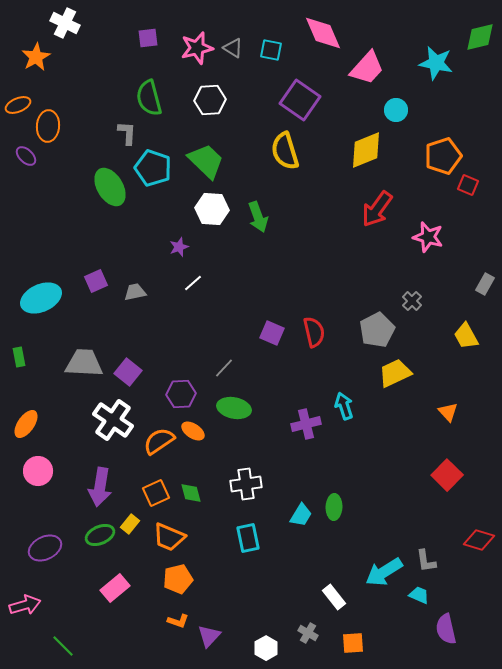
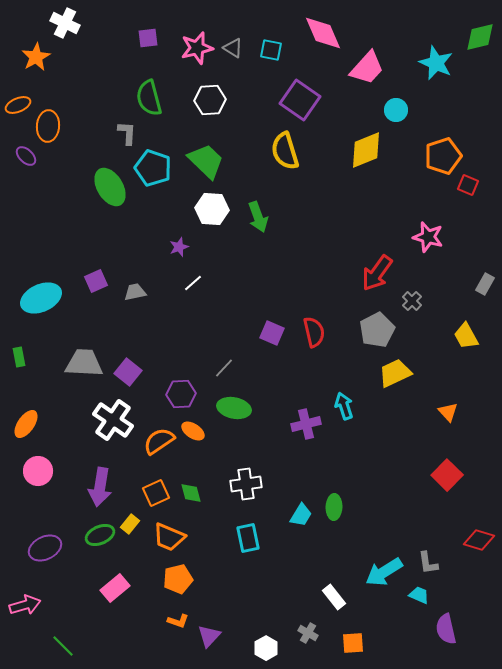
cyan star at (436, 63): rotated 12 degrees clockwise
red arrow at (377, 209): moved 64 px down
gray L-shape at (426, 561): moved 2 px right, 2 px down
